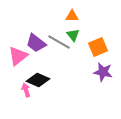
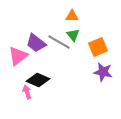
pink arrow: moved 1 px right, 2 px down
